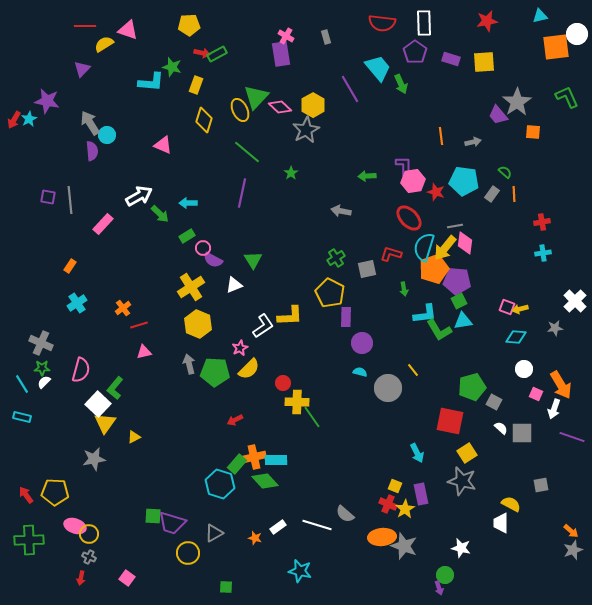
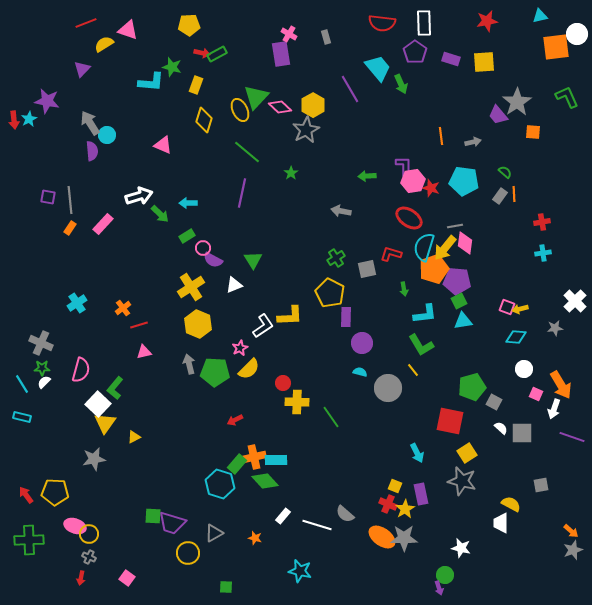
red line at (85, 26): moved 1 px right, 3 px up; rotated 20 degrees counterclockwise
pink cross at (286, 36): moved 3 px right, 2 px up
red arrow at (14, 120): rotated 36 degrees counterclockwise
red star at (436, 192): moved 5 px left, 4 px up
gray rectangle at (492, 194): moved 8 px right, 2 px down
white arrow at (139, 196): rotated 12 degrees clockwise
red ellipse at (409, 218): rotated 12 degrees counterclockwise
orange rectangle at (70, 266): moved 38 px up
green L-shape at (439, 330): moved 18 px left, 15 px down
green line at (312, 417): moved 19 px right
white rectangle at (278, 527): moved 5 px right, 11 px up; rotated 14 degrees counterclockwise
orange ellipse at (382, 537): rotated 40 degrees clockwise
gray star at (404, 546): moved 8 px up; rotated 20 degrees counterclockwise
